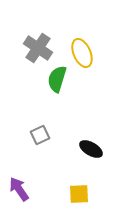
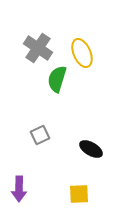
purple arrow: rotated 145 degrees counterclockwise
